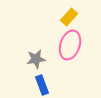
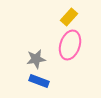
blue rectangle: moved 3 px left, 4 px up; rotated 48 degrees counterclockwise
